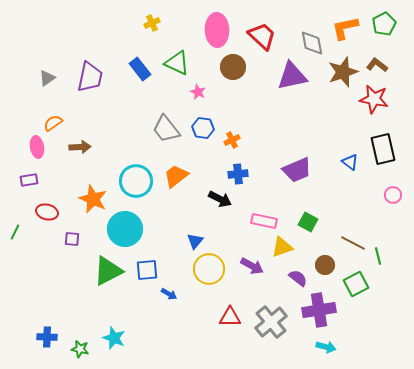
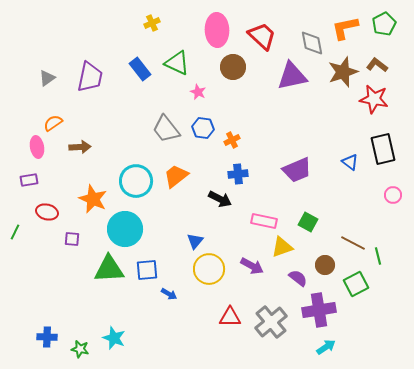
green triangle at (108, 271): moved 1 px right, 2 px up; rotated 24 degrees clockwise
cyan arrow at (326, 347): rotated 48 degrees counterclockwise
